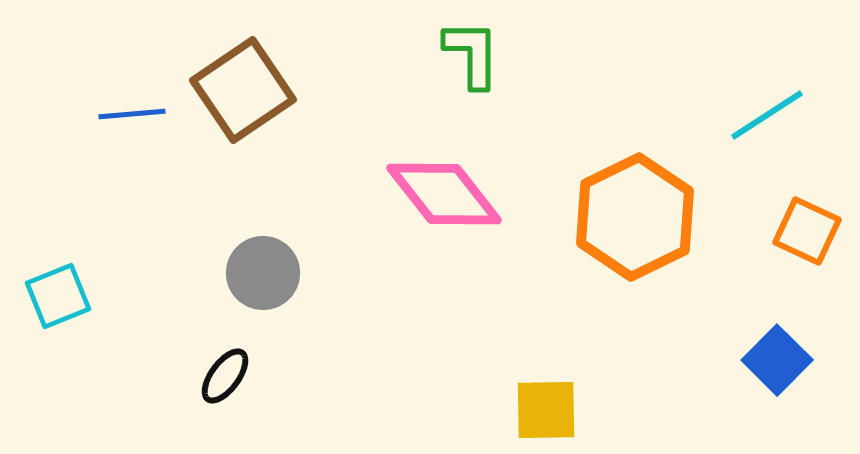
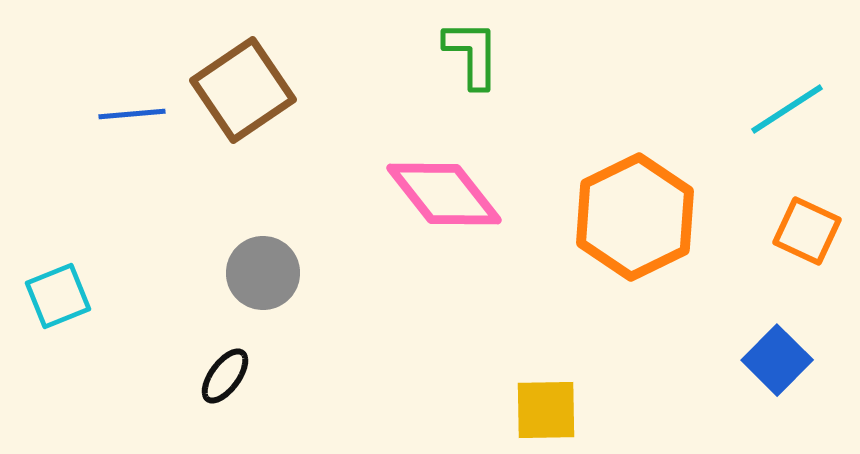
cyan line: moved 20 px right, 6 px up
